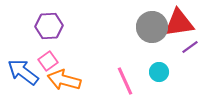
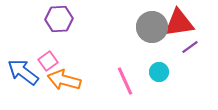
purple hexagon: moved 10 px right, 7 px up
